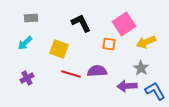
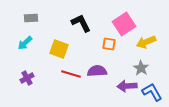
blue L-shape: moved 3 px left, 1 px down
